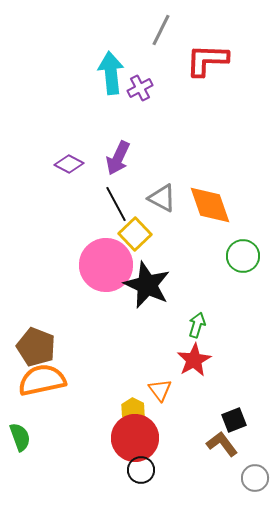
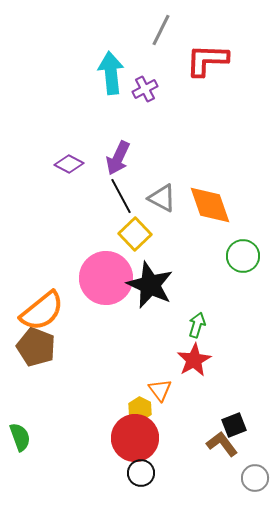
purple cross: moved 5 px right, 1 px down
black line: moved 5 px right, 8 px up
pink circle: moved 13 px down
black star: moved 3 px right
orange semicircle: moved 69 px up; rotated 153 degrees clockwise
yellow hexagon: moved 7 px right, 1 px up
black square: moved 5 px down
black circle: moved 3 px down
